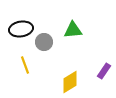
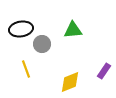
gray circle: moved 2 px left, 2 px down
yellow line: moved 1 px right, 4 px down
yellow diamond: rotated 10 degrees clockwise
